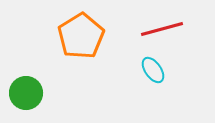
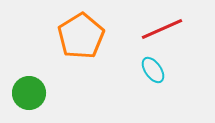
red line: rotated 9 degrees counterclockwise
green circle: moved 3 px right
